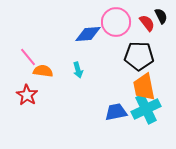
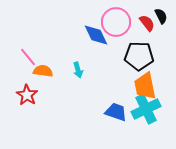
blue diamond: moved 8 px right, 1 px down; rotated 68 degrees clockwise
orange trapezoid: moved 1 px right, 1 px up
blue trapezoid: rotated 30 degrees clockwise
